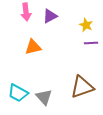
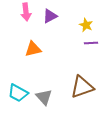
orange triangle: moved 2 px down
